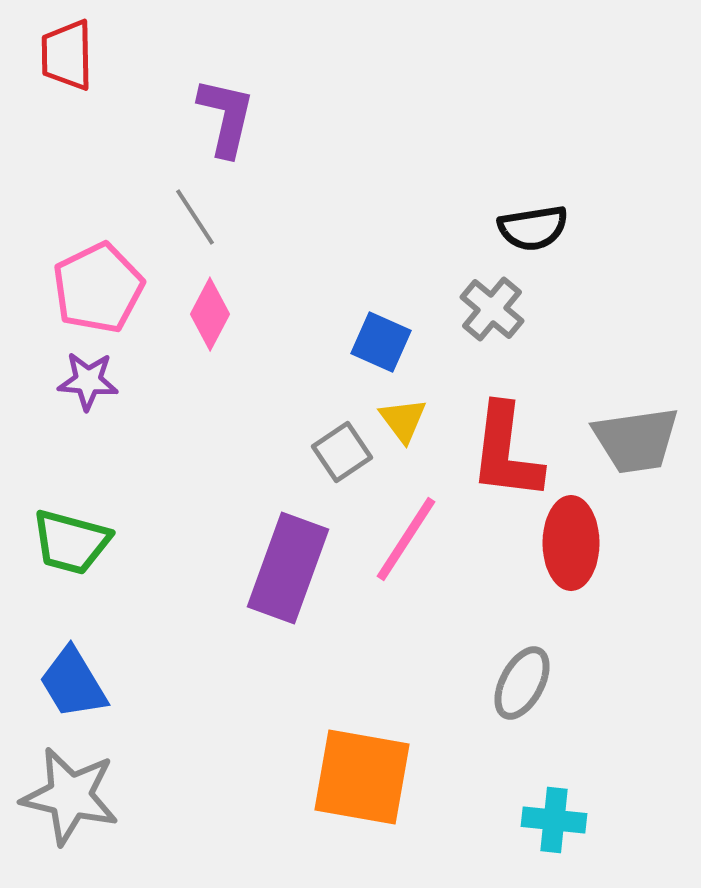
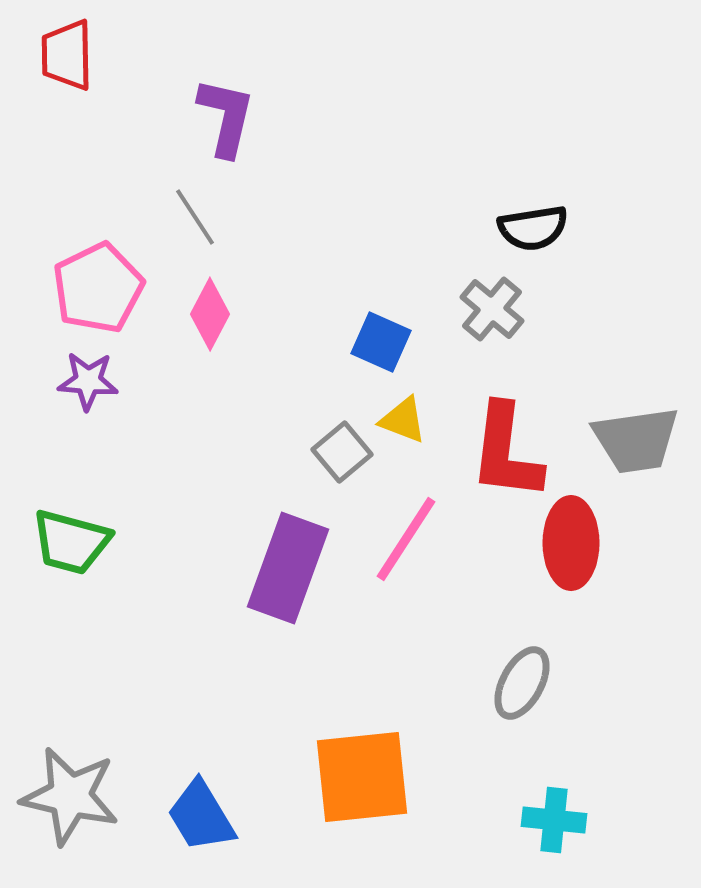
yellow triangle: rotated 32 degrees counterclockwise
gray square: rotated 6 degrees counterclockwise
blue trapezoid: moved 128 px right, 133 px down
orange square: rotated 16 degrees counterclockwise
